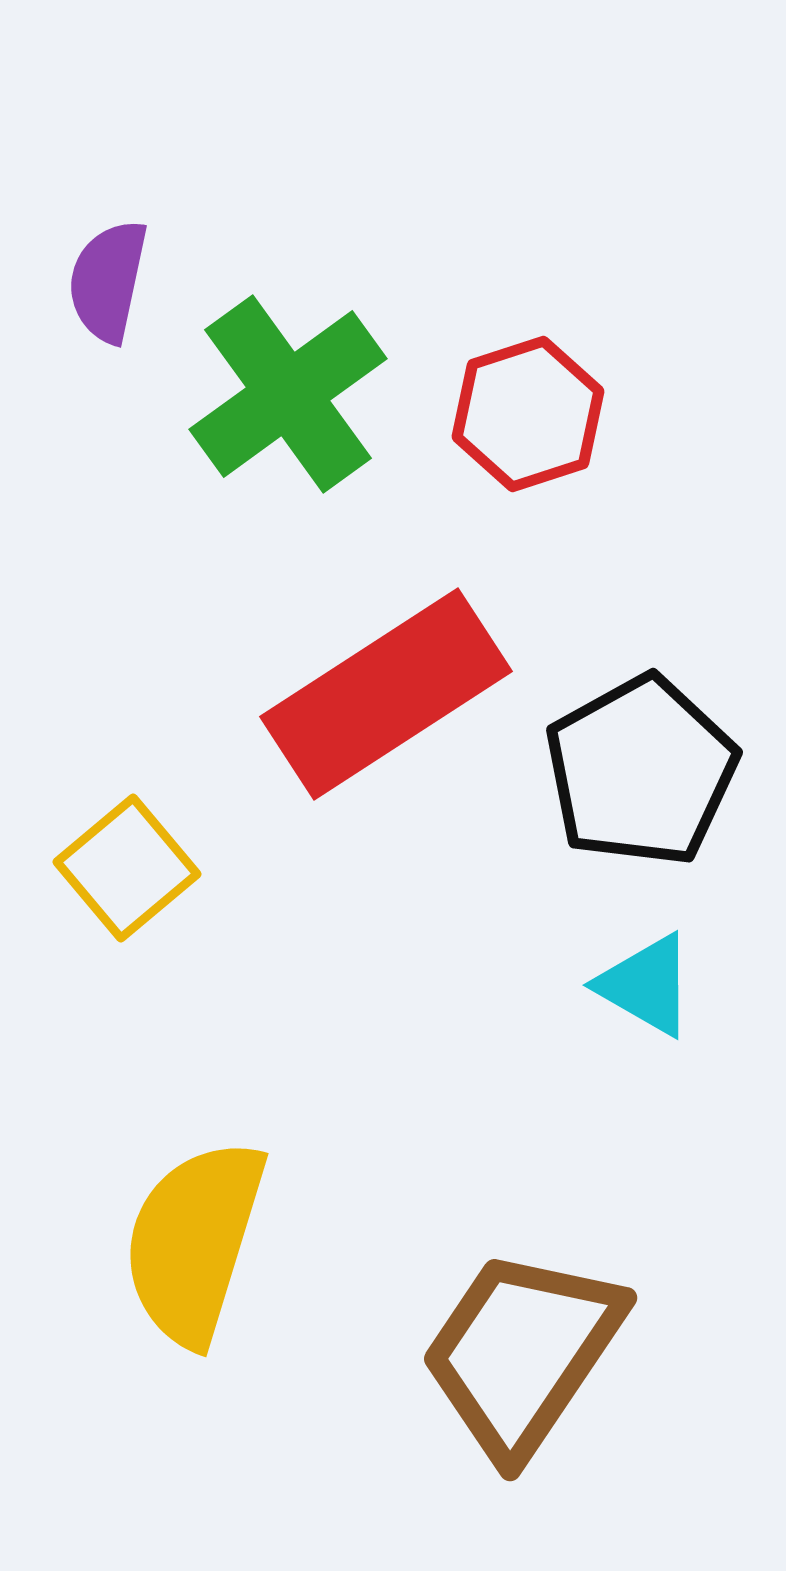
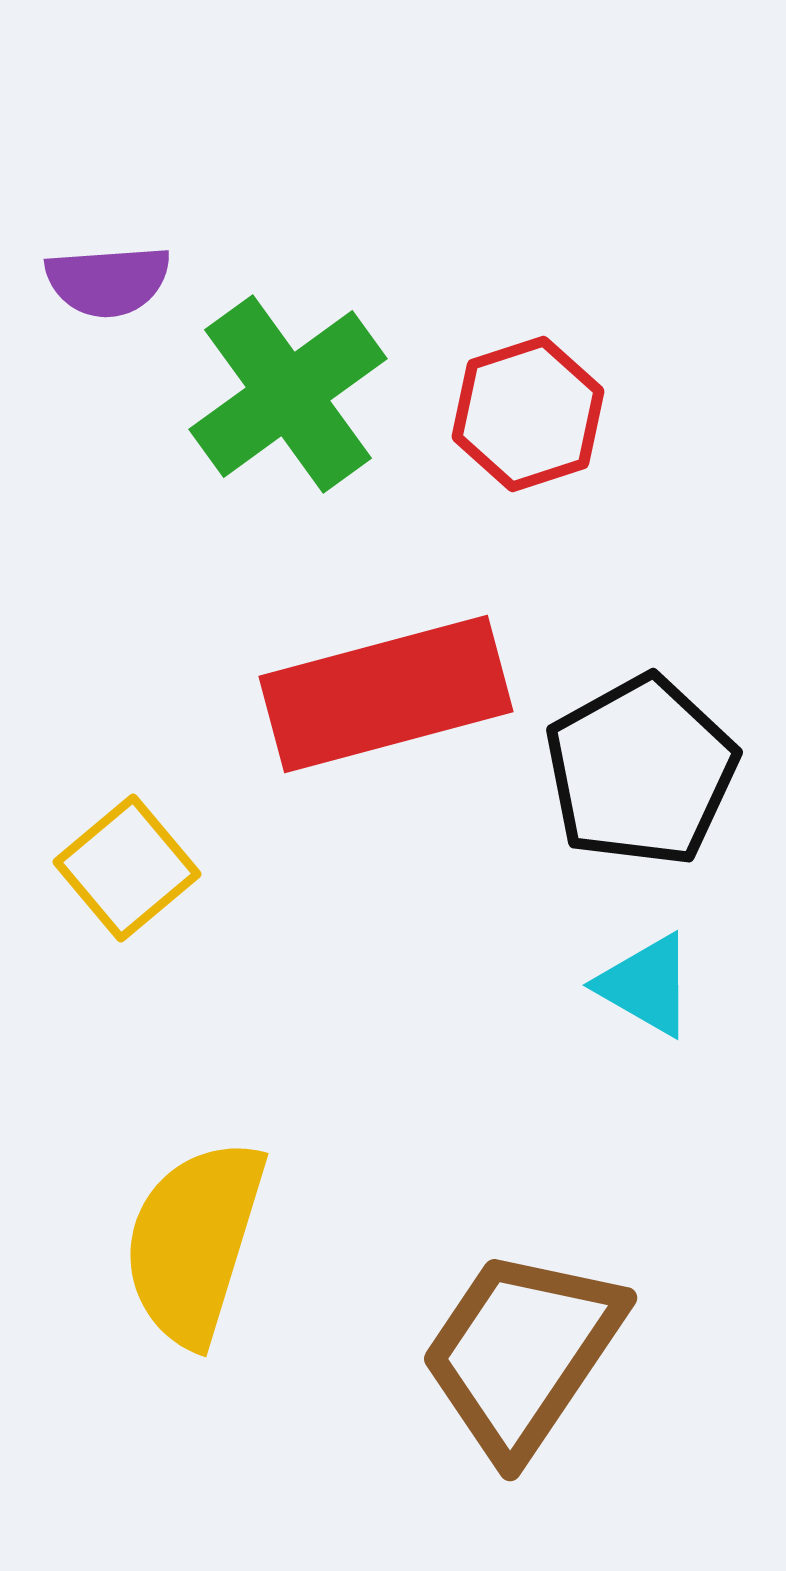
purple semicircle: rotated 106 degrees counterclockwise
red rectangle: rotated 18 degrees clockwise
